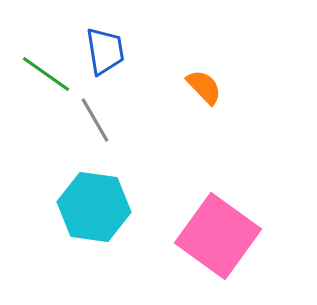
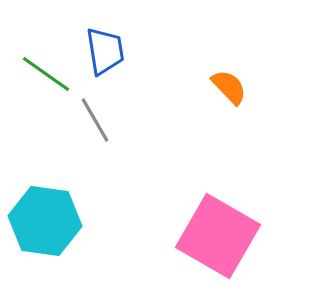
orange semicircle: moved 25 px right
cyan hexagon: moved 49 px left, 14 px down
pink square: rotated 6 degrees counterclockwise
